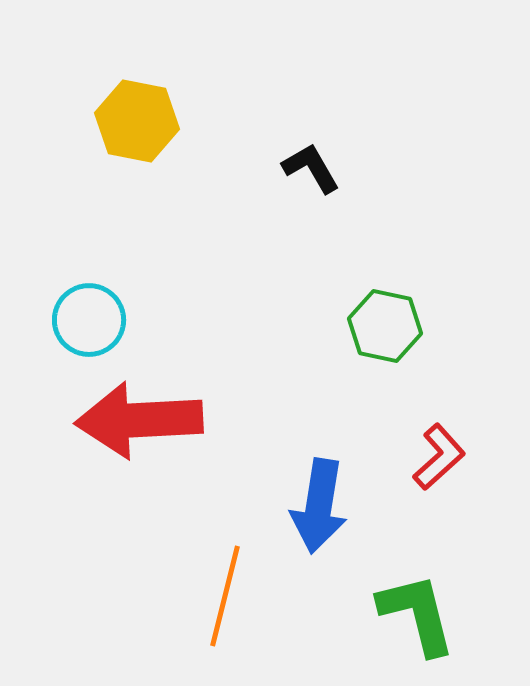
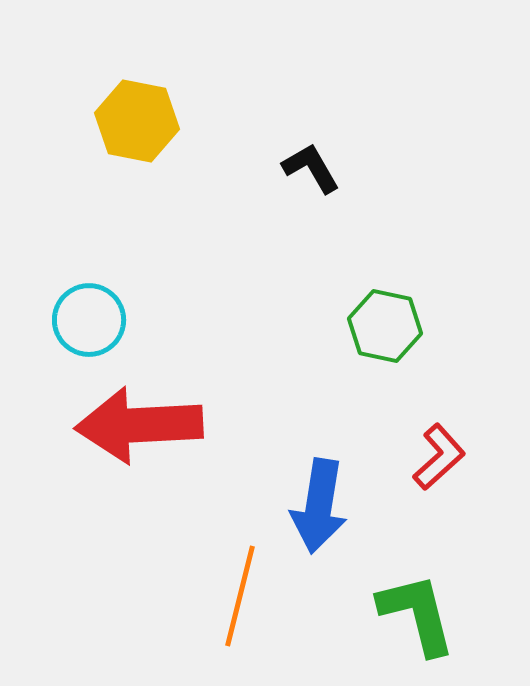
red arrow: moved 5 px down
orange line: moved 15 px right
